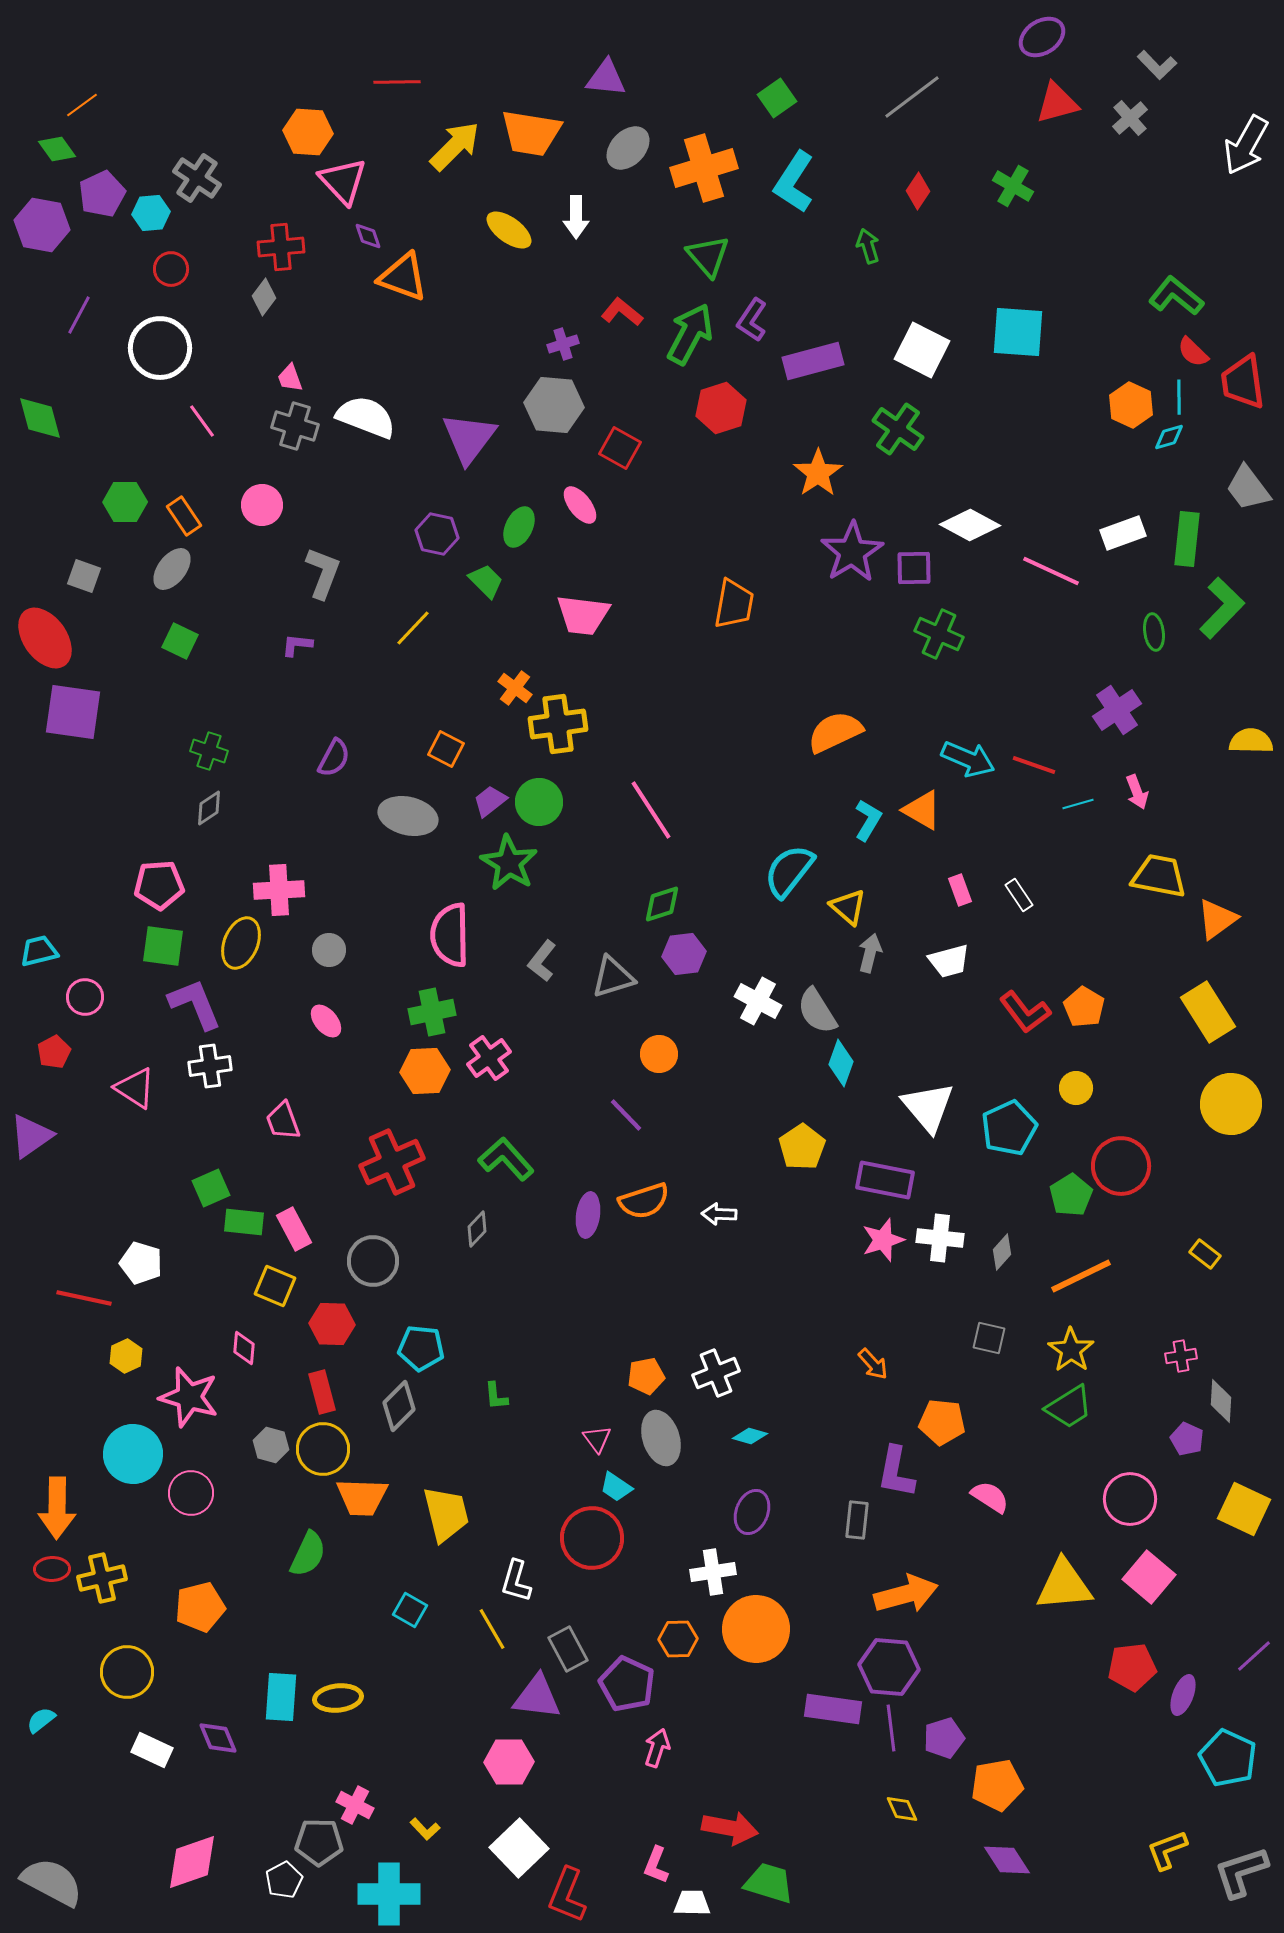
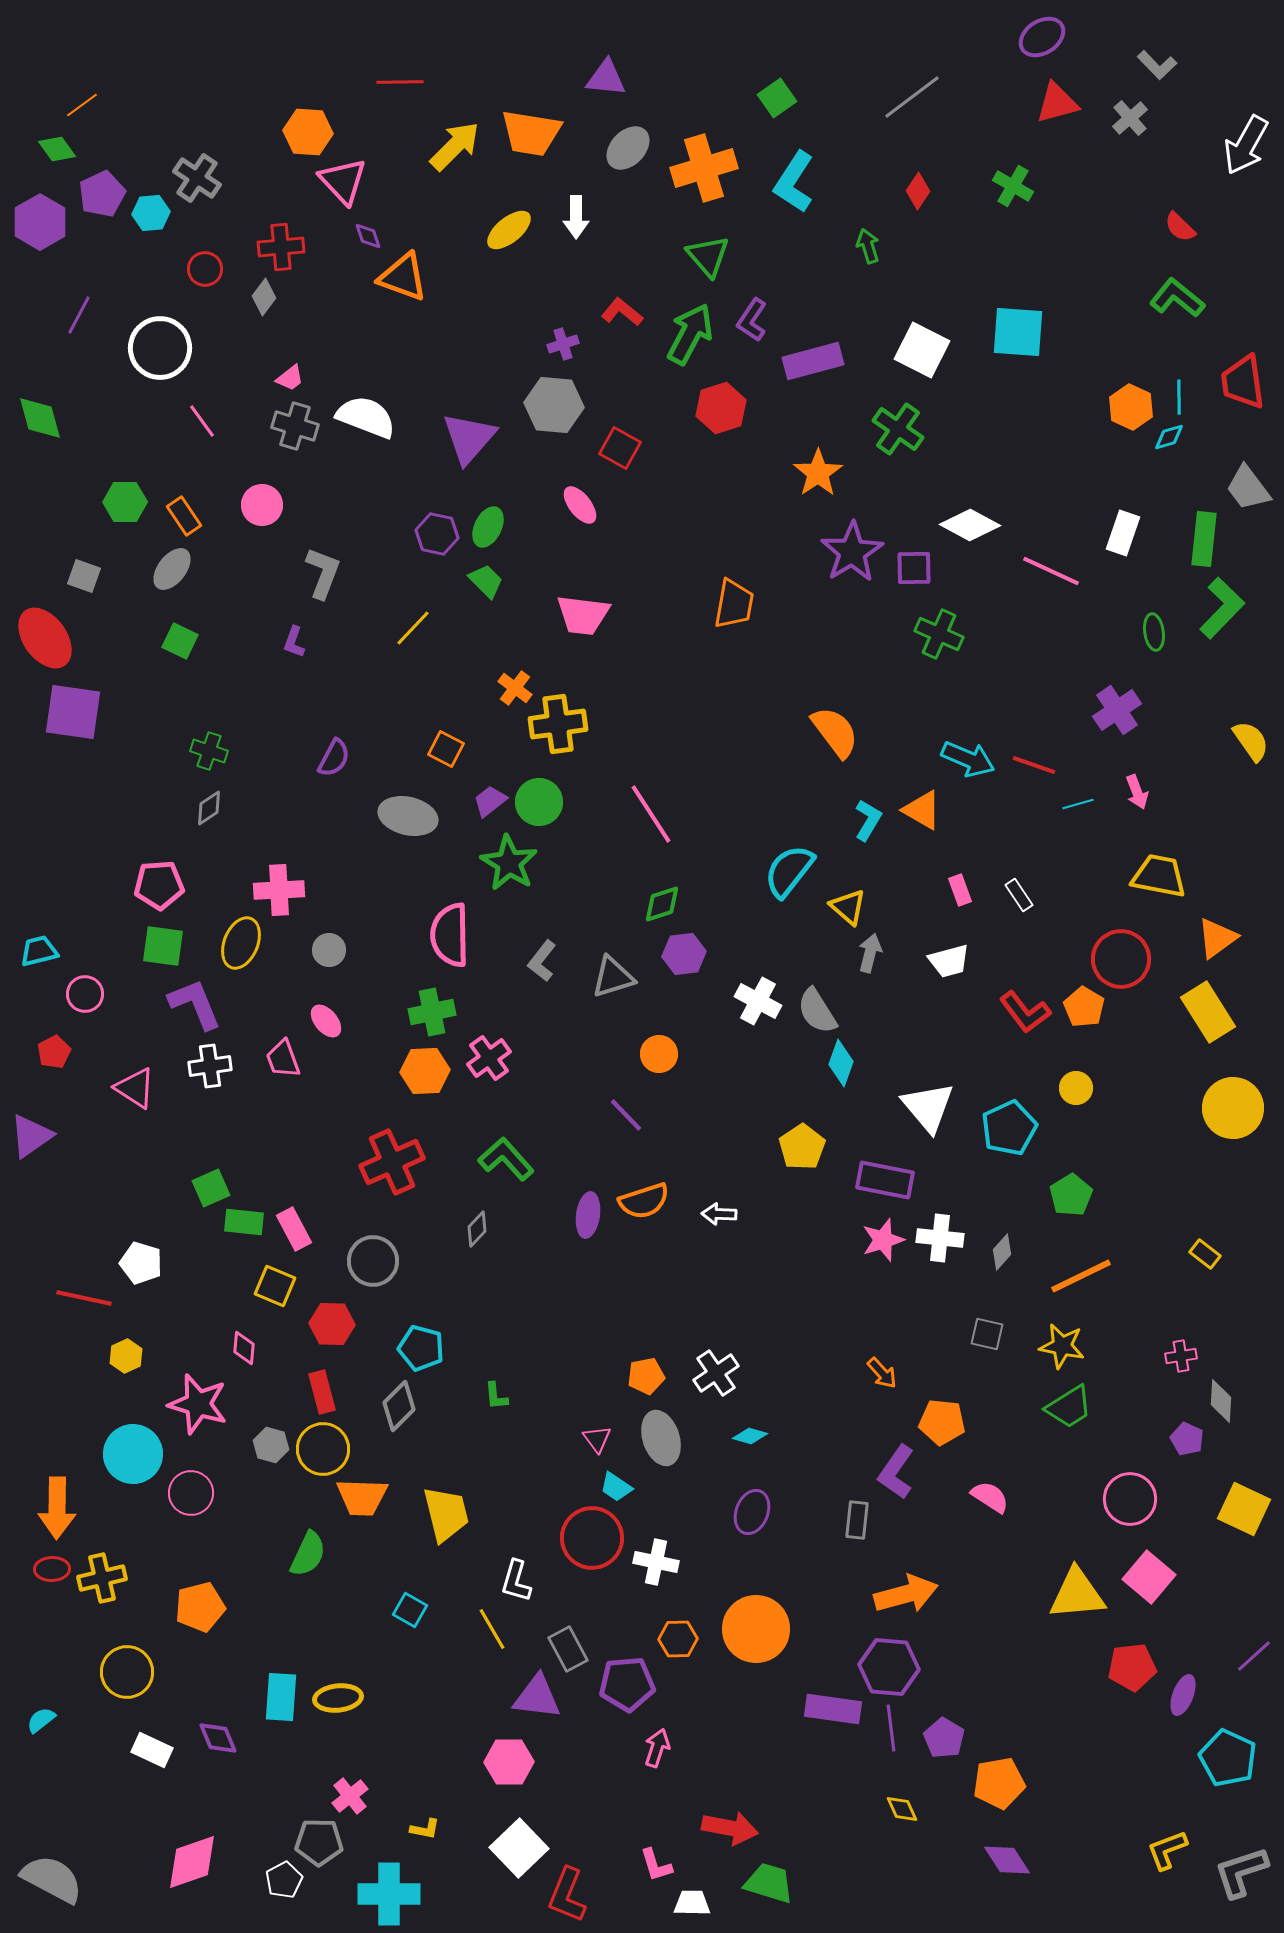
red line at (397, 82): moved 3 px right
purple hexagon at (42, 225): moved 2 px left, 3 px up; rotated 20 degrees clockwise
yellow ellipse at (509, 230): rotated 75 degrees counterclockwise
red circle at (171, 269): moved 34 px right
green L-shape at (1176, 296): moved 1 px right, 2 px down
red semicircle at (1193, 352): moved 13 px left, 125 px up
pink trapezoid at (290, 378): rotated 108 degrees counterclockwise
orange hexagon at (1131, 405): moved 2 px down
purple triangle at (469, 438): rotated 4 degrees clockwise
green ellipse at (519, 527): moved 31 px left
white rectangle at (1123, 533): rotated 51 degrees counterclockwise
green rectangle at (1187, 539): moved 17 px right
purple L-shape at (297, 645): moved 3 px left, 3 px up; rotated 76 degrees counterclockwise
orange semicircle at (835, 732): rotated 78 degrees clockwise
yellow semicircle at (1251, 741): rotated 54 degrees clockwise
pink line at (651, 810): moved 4 px down
orange triangle at (1217, 919): moved 19 px down
pink circle at (85, 997): moved 3 px up
yellow circle at (1231, 1104): moved 2 px right, 4 px down
pink trapezoid at (283, 1121): moved 62 px up
red circle at (1121, 1166): moved 207 px up
gray square at (989, 1338): moved 2 px left, 4 px up
cyan pentagon at (421, 1348): rotated 9 degrees clockwise
yellow star at (1071, 1350): moved 9 px left, 4 px up; rotated 24 degrees counterclockwise
orange arrow at (873, 1364): moved 9 px right, 9 px down
white cross at (716, 1373): rotated 12 degrees counterclockwise
pink star at (189, 1397): moved 9 px right, 7 px down
purple L-shape at (896, 1472): rotated 24 degrees clockwise
white cross at (713, 1572): moved 57 px left, 10 px up; rotated 21 degrees clockwise
yellow triangle at (1064, 1585): moved 13 px right, 9 px down
purple pentagon at (627, 1684): rotated 30 degrees counterclockwise
purple pentagon at (944, 1738): rotated 24 degrees counterclockwise
orange pentagon at (997, 1785): moved 2 px right, 2 px up
pink cross at (355, 1805): moved 5 px left, 9 px up; rotated 24 degrees clockwise
yellow L-shape at (425, 1829): rotated 36 degrees counterclockwise
pink L-shape at (656, 1865): rotated 39 degrees counterclockwise
gray semicircle at (52, 1882): moved 3 px up
